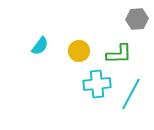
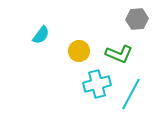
cyan semicircle: moved 1 px right, 11 px up
green L-shape: rotated 24 degrees clockwise
cyan cross: rotated 8 degrees counterclockwise
